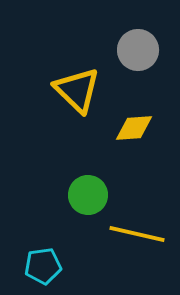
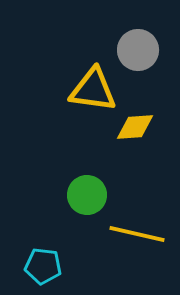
yellow triangle: moved 16 px right; rotated 36 degrees counterclockwise
yellow diamond: moved 1 px right, 1 px up
green circle: moved 1 px left
cyan pentagon: rotated 15 degrees clockwise
